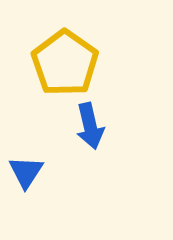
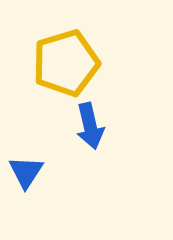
yellow pentagon: moved 1 px right; rotated 20 degrees clockwise
